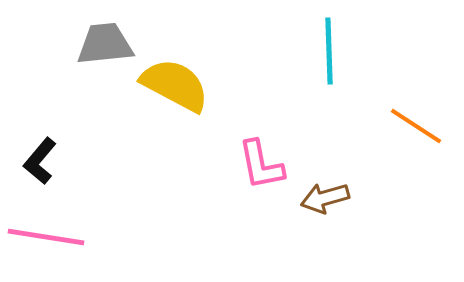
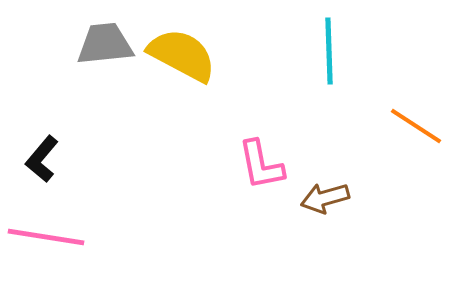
yellow semicircle: moved 7 px right, 30 px up
black L-shape: moved 2 px right, 2 px up
